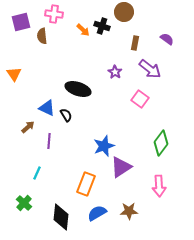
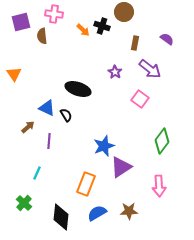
green diamond: moved 1 px right, 2 px up
